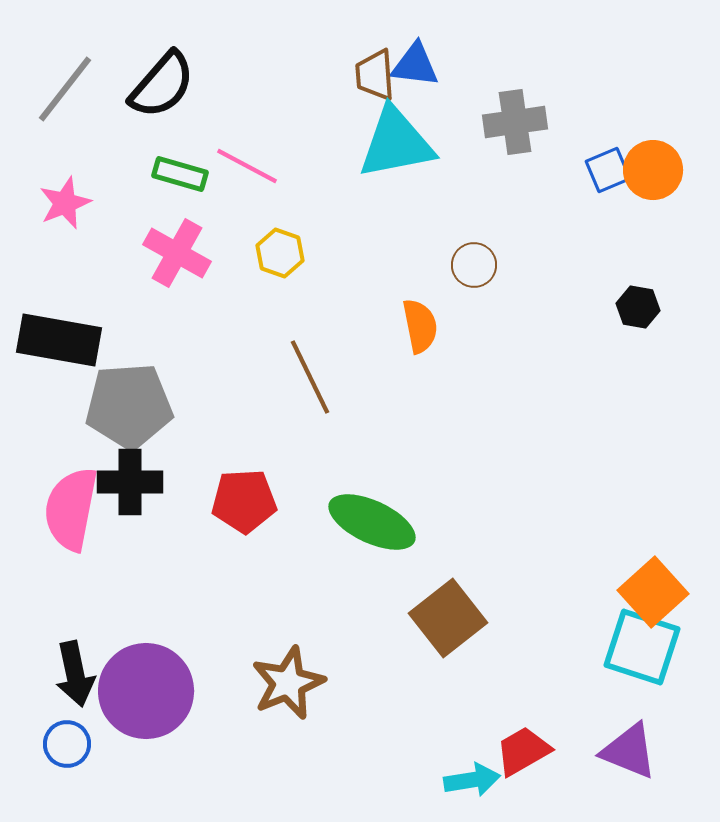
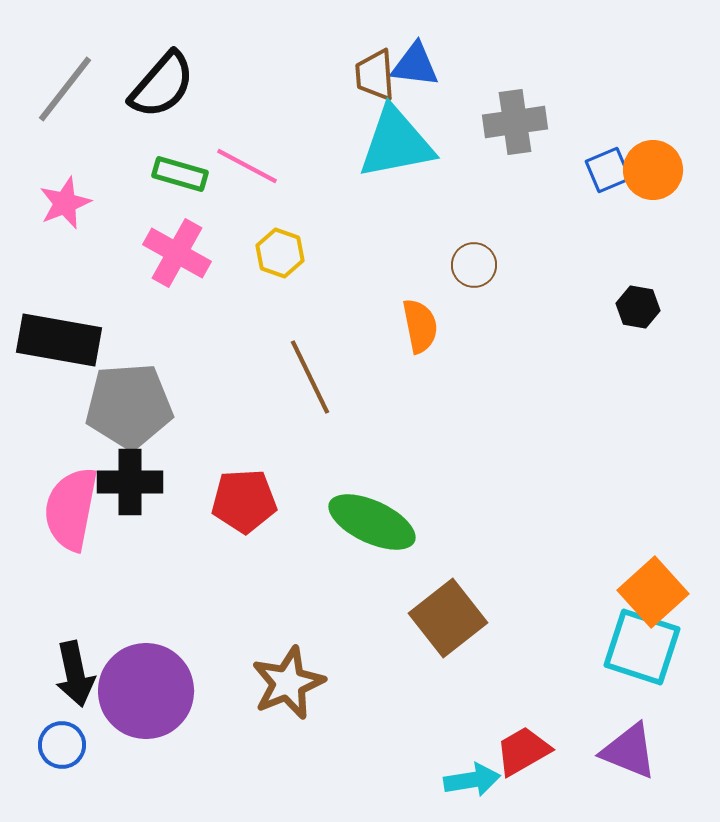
blue circle: moved 5 px left, 1 px down
